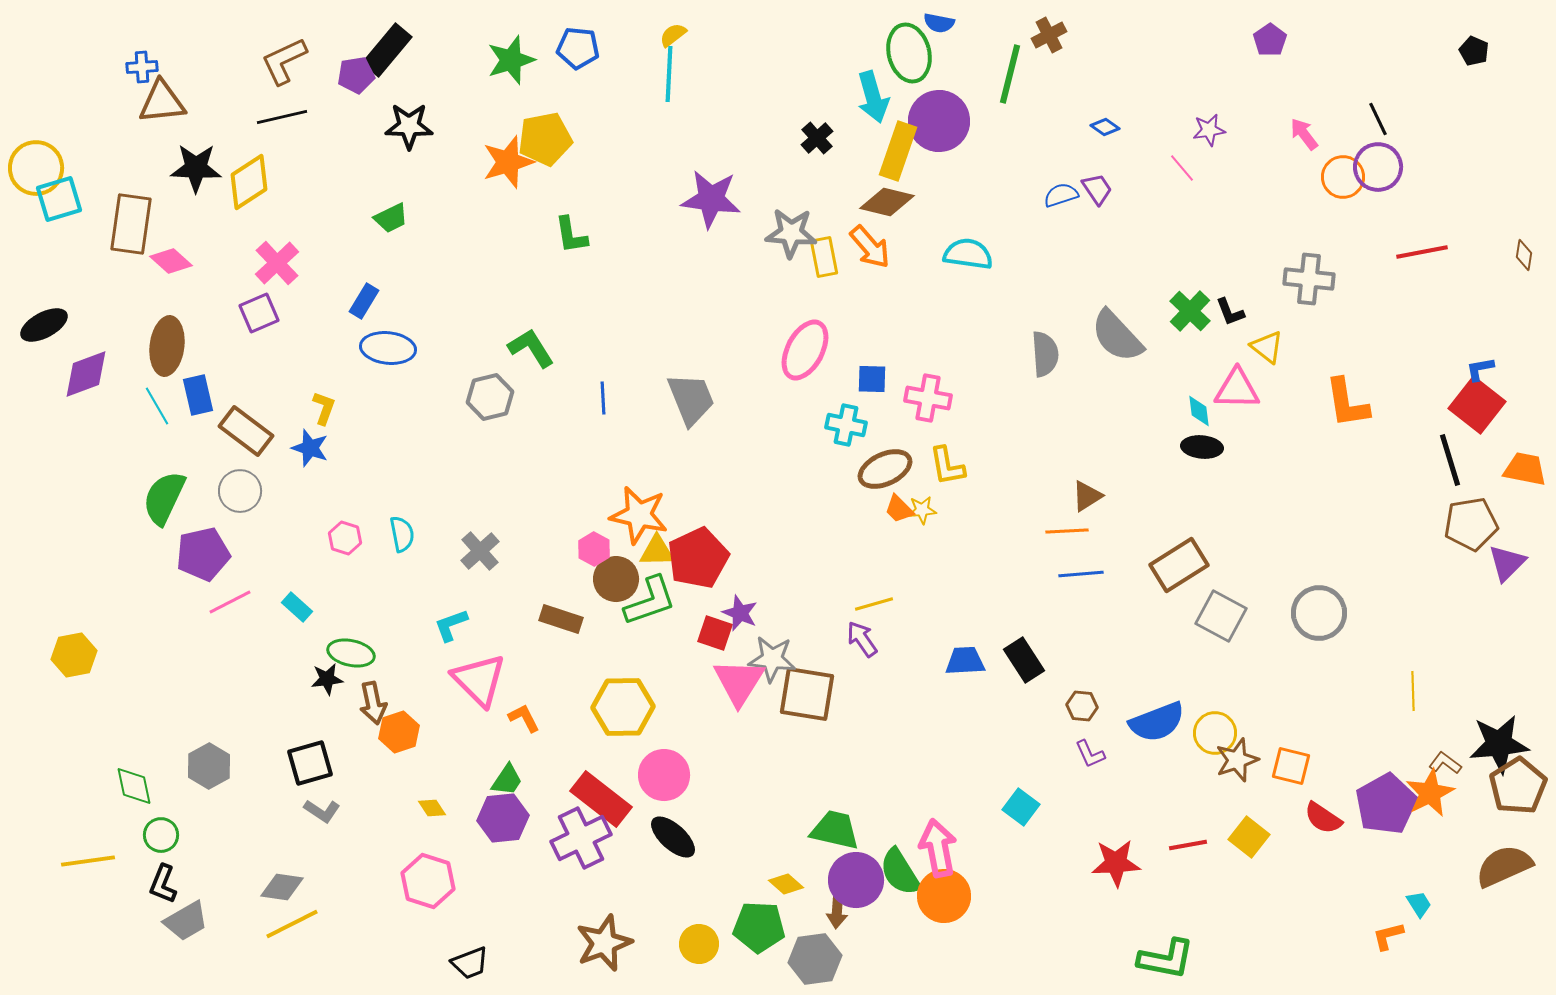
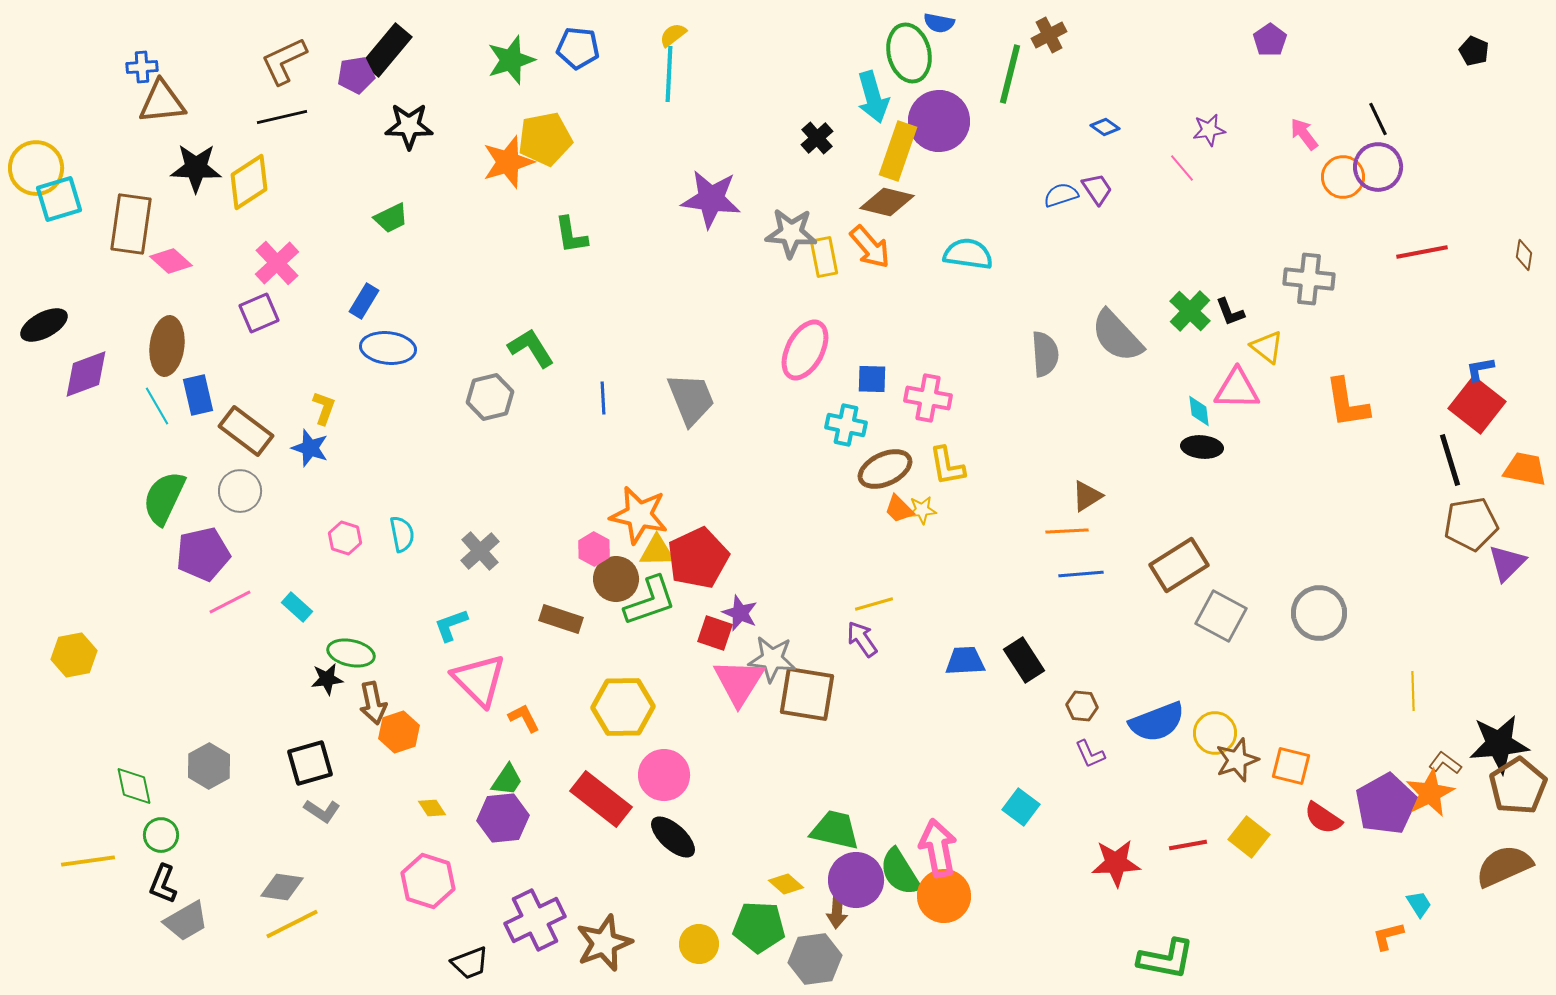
purple cross at (581, 838): moved 46 px left, 82 px down
